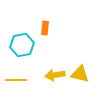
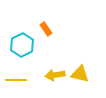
orange rectangle: moved 1 px right, 1 px down; rotated 40 degrees counterclockwise
cyan hexagon: rotated 15 degrees counterclockwise
